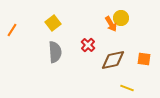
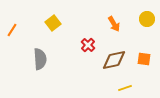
yellow circle: moved 26 px right, 1 px down
orange arrow: moved 3 px right
gray semicircle: moved 15 px left, 7 px down
brown diamond: moved 1 px right
yellow line: moved 2 px left; rotated 40 degrees counterclockwise
